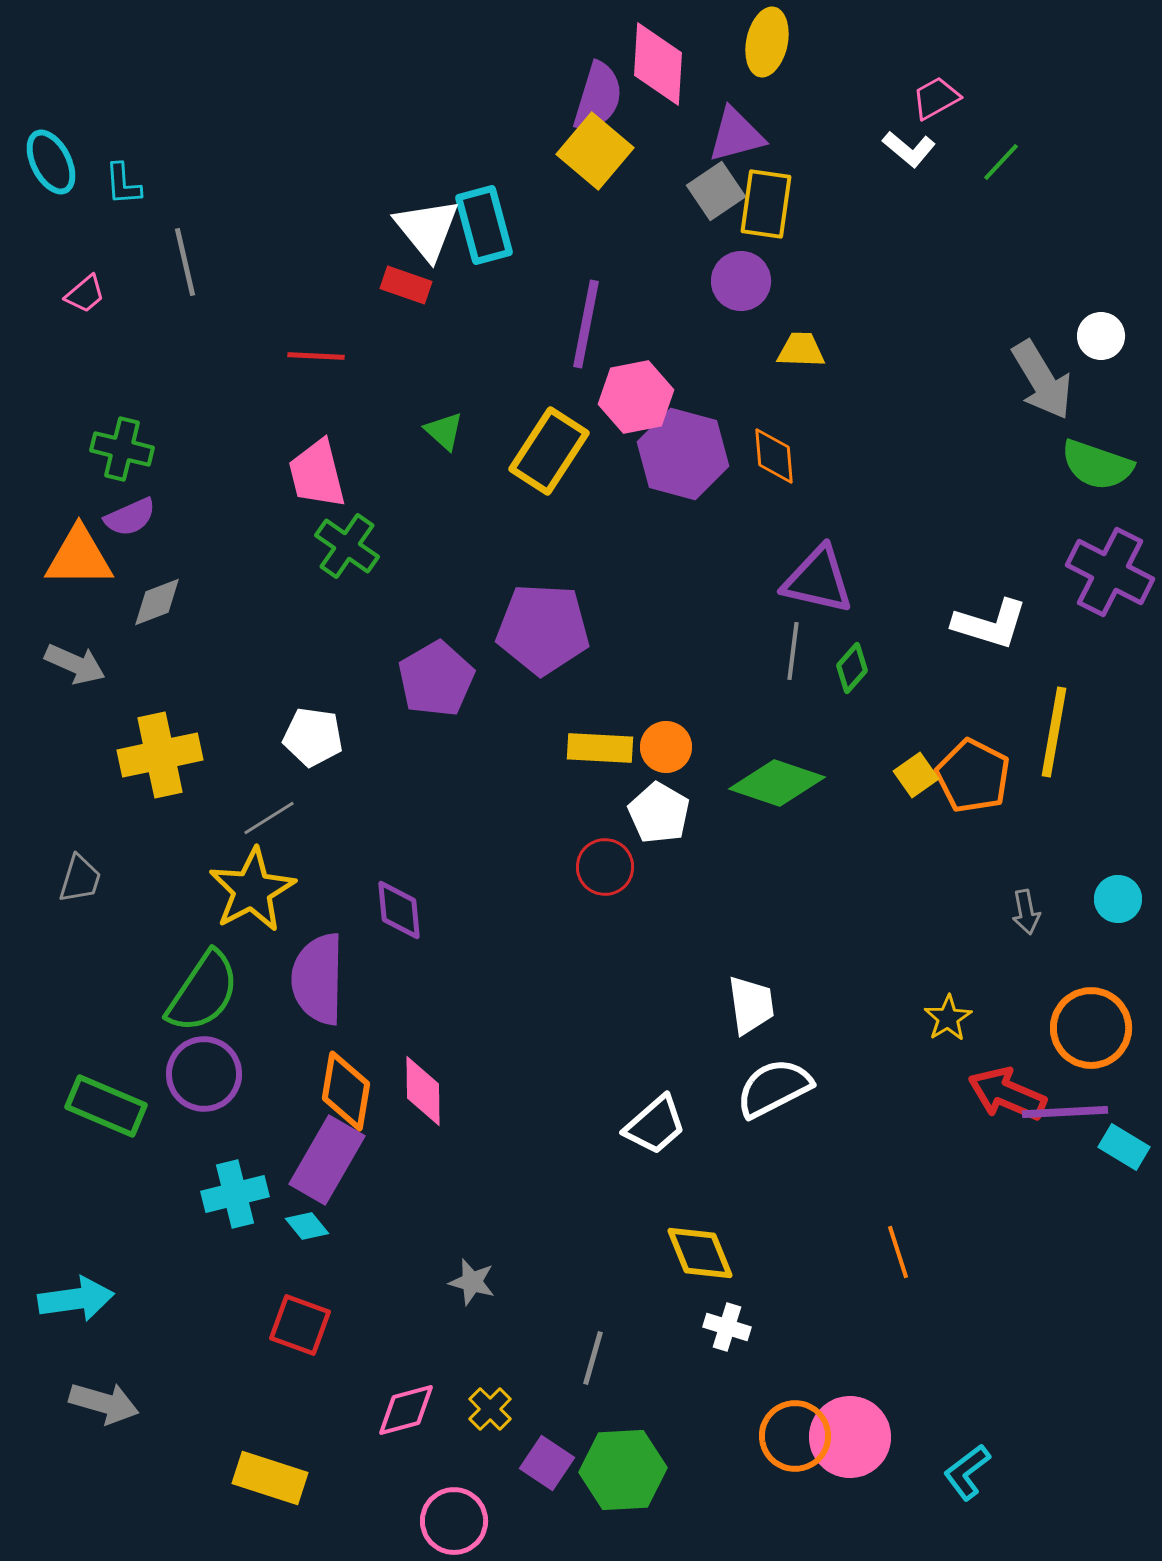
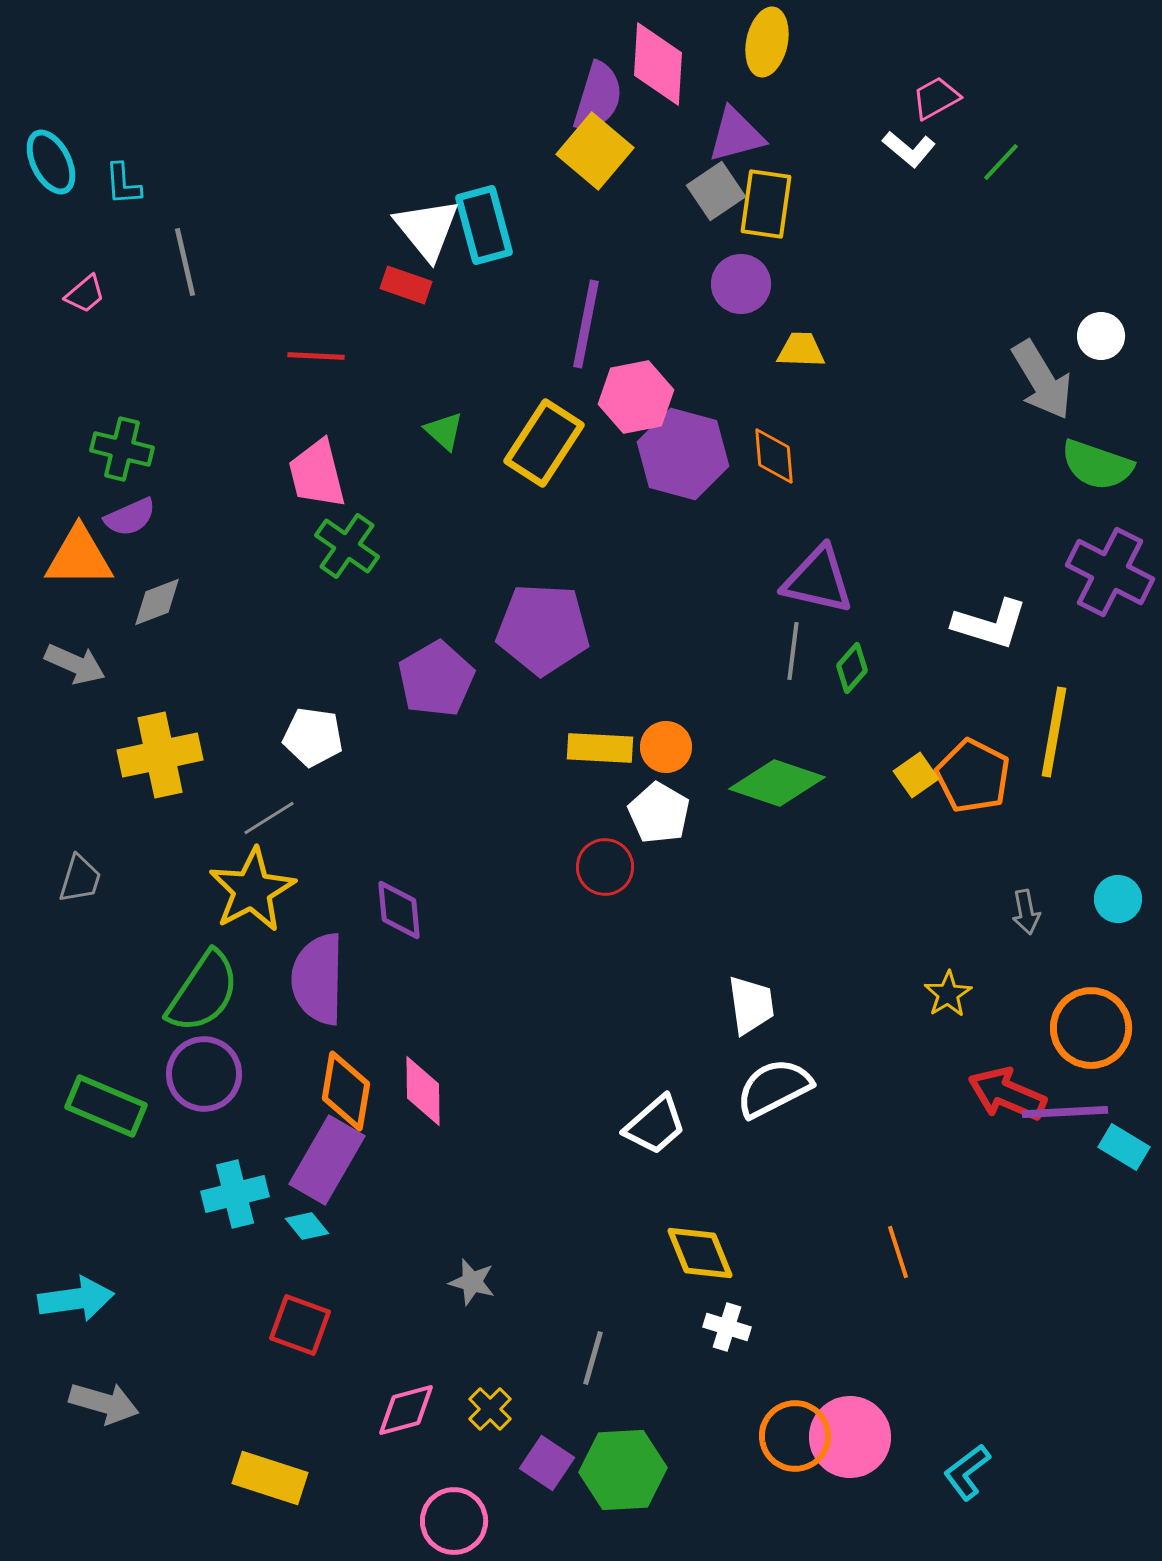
purple circle at (741, 281): moved 3 px down
yellow rectangle at (549, 451): moved 5 px left, 8 px up
yellow star at (948, 1018): moved 24 px up
